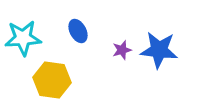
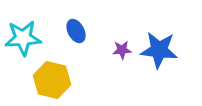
blue ellipse: moved 2 px left
purple star: rotated 12 degrees clockwise
yellow hexagon: rotated 6 degrees clockwise
